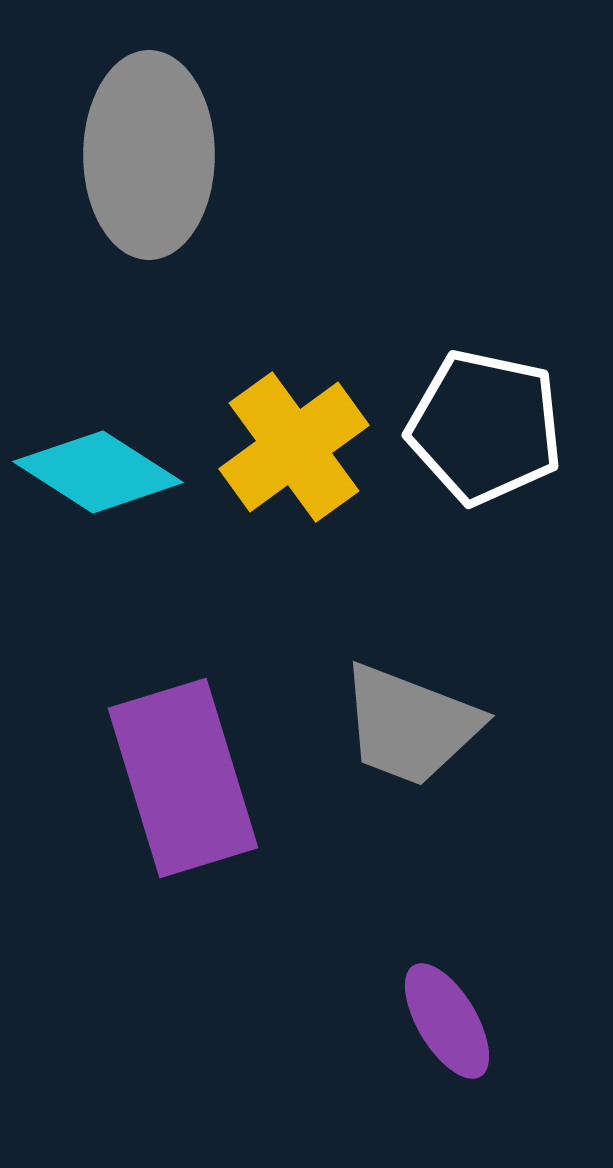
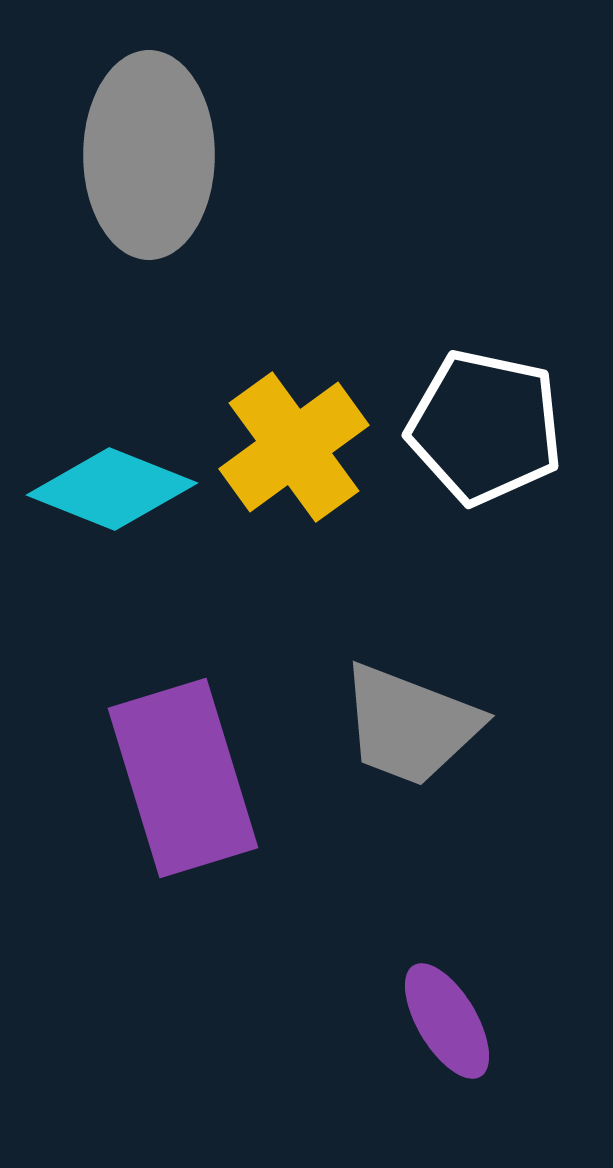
cyan diamond: moved 14 px right, 17 px down; rotated 11 degrees counterclockwise
